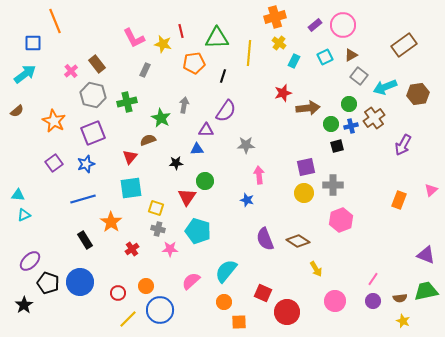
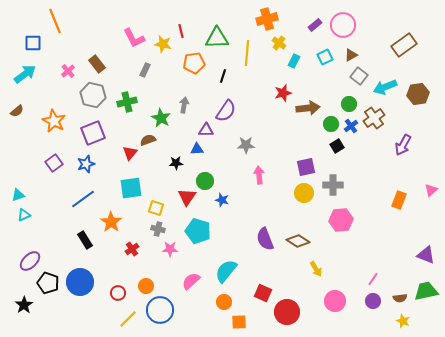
orange cross at (275, 17): moved 8 px left, 2 px down
yellow line at (249, 53): moved 2 px left
pink cross at (71, 71): moved 3 px left
blue cross at (351, 126): rotated 24 degrees counterclockwise
black square at (337, 146): rotated 16 degrees counterclockwise
red triangle at (130, 157): moved 4 px up
cyan triangle at (18, 195): rotated 24 degrees counterclockwise
blue line at (83, 199): rotated 20 degrees counterclockwise
blue star at (247, 200): moved 25 px left
pink hexagon at (341, 220): rotated 15 degrees clockwise
